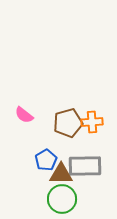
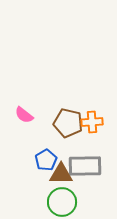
brown pentagon: rotated 28 degrees clockwise
green circle: moved 3 px down
